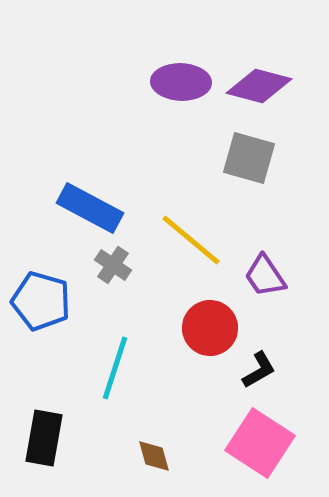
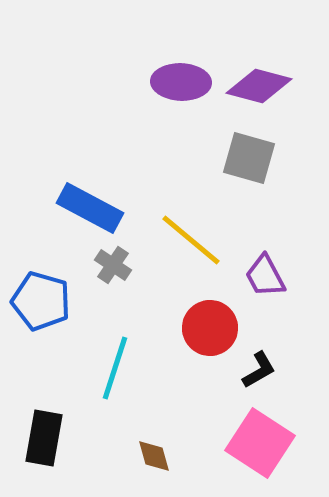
purple trapezoid: rotated 6 degrees clockwise
